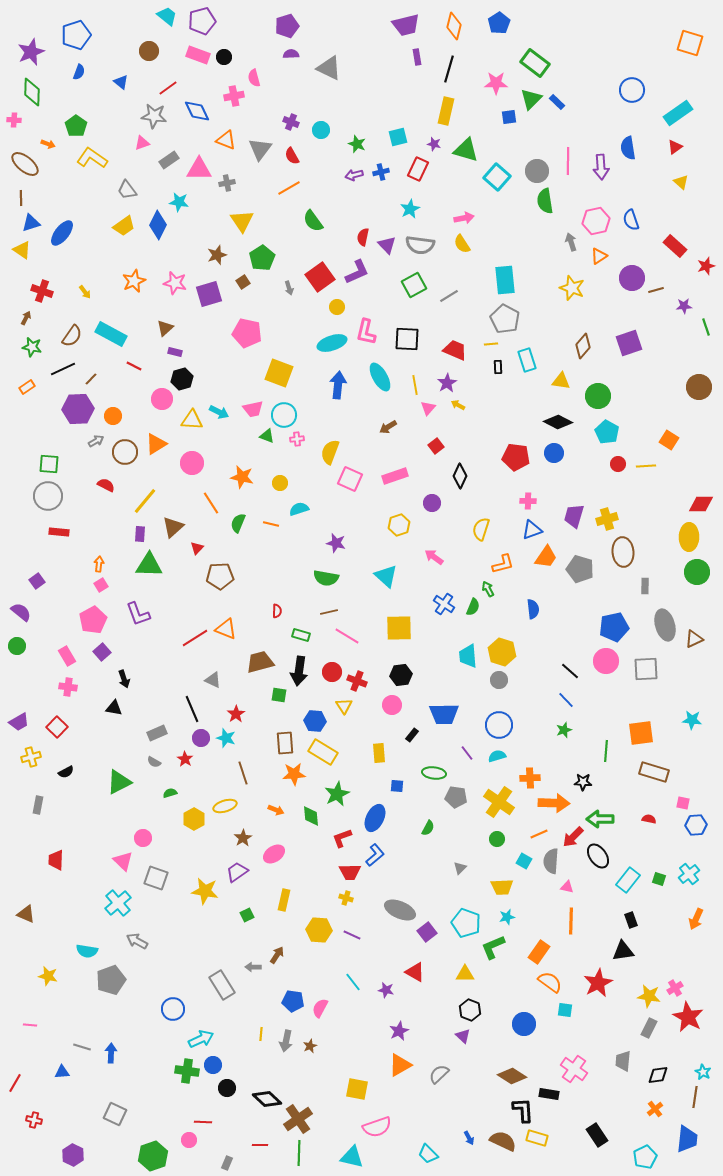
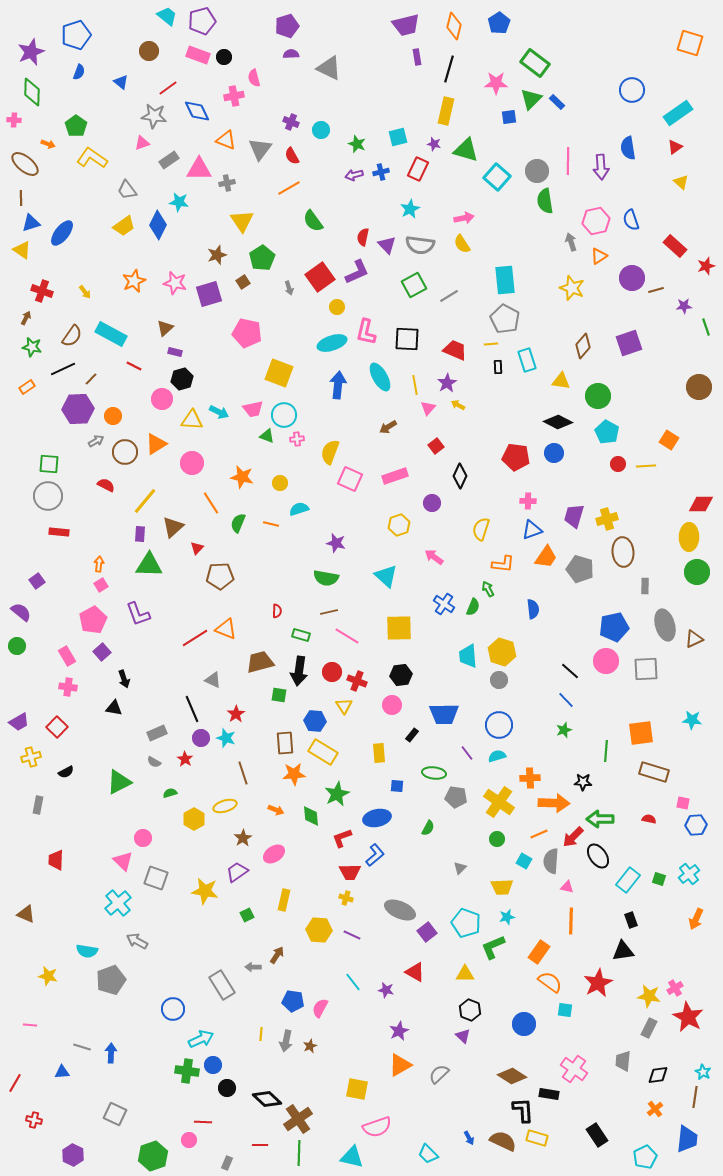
orange L-shape at (503, 564): rotated 20 degrees clockwise
blue ellipse at (375, 818): moved 2 px right; rotated 52 degrees clockwise
